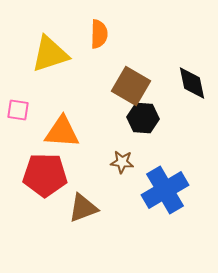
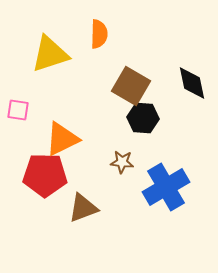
orange triangle: moved 7 px down; rotated 30 degrees counterclockwise
blue cross: moved 1 px right, 3 px up
